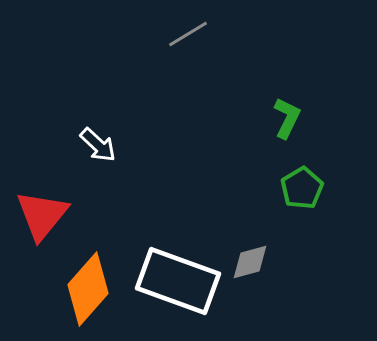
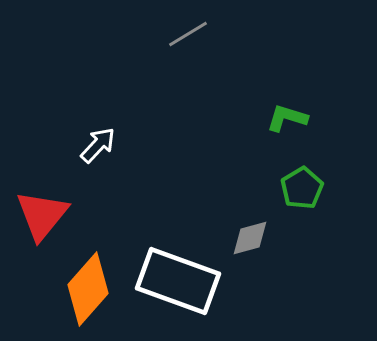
green L-shape: rotated 99 degrees counterclockwise
white arrow: rotated 90 degrees counterclockwise
gray diamond: moved 24 px up
